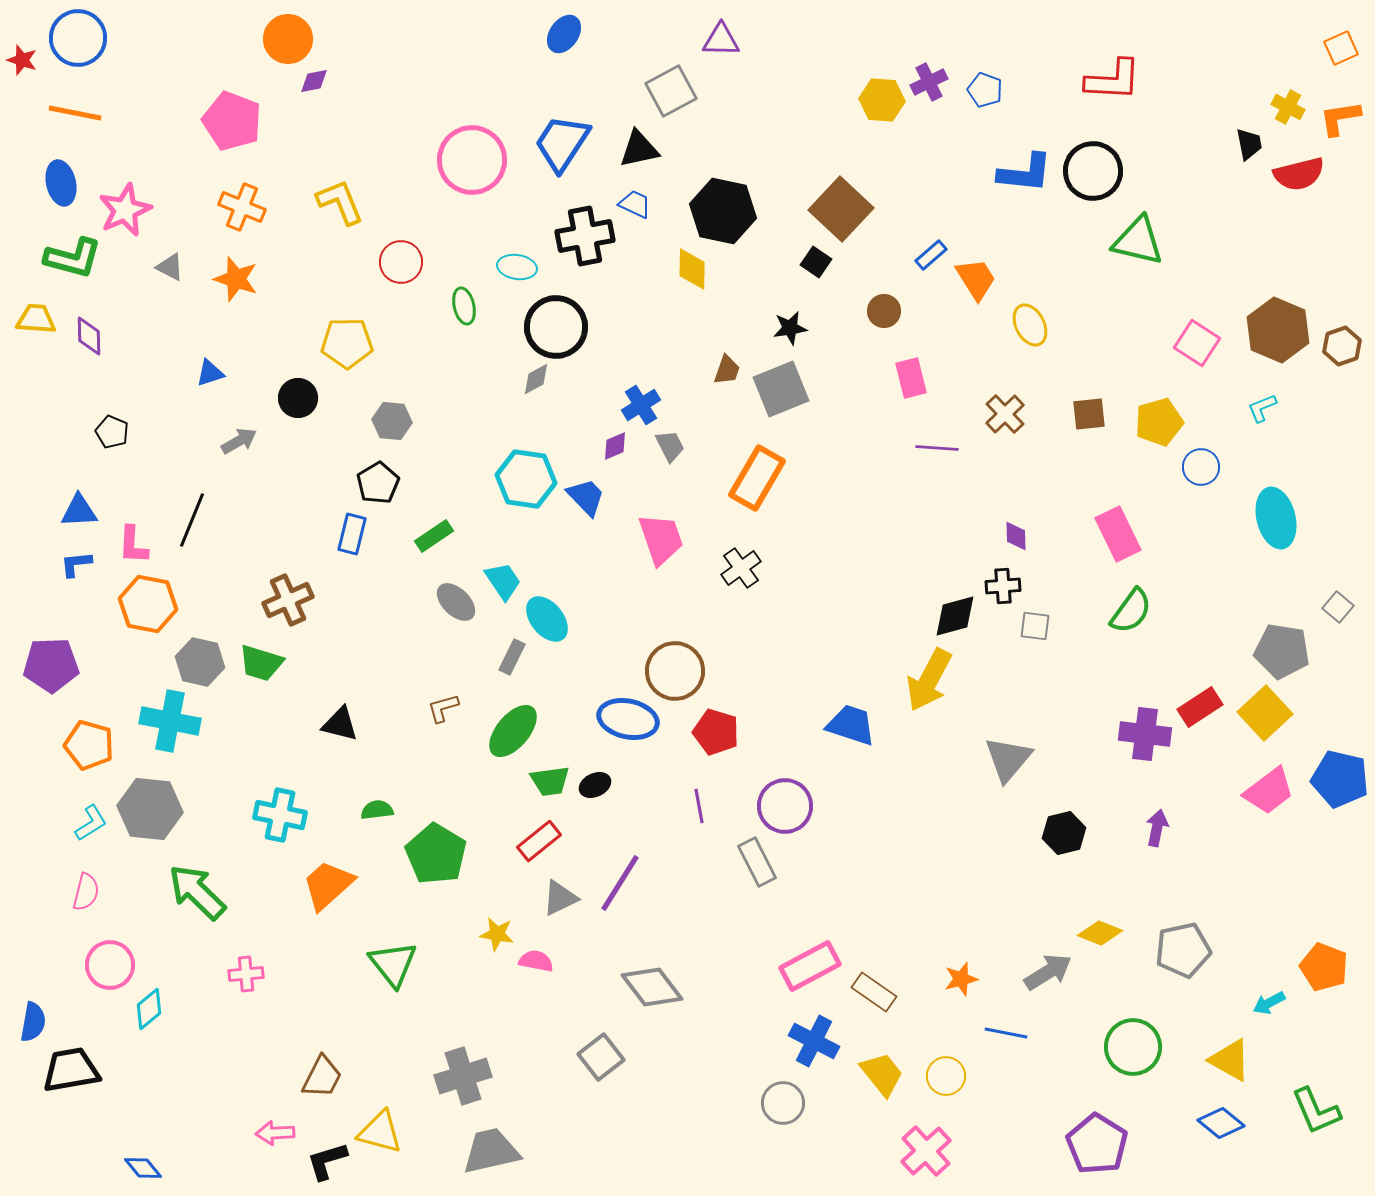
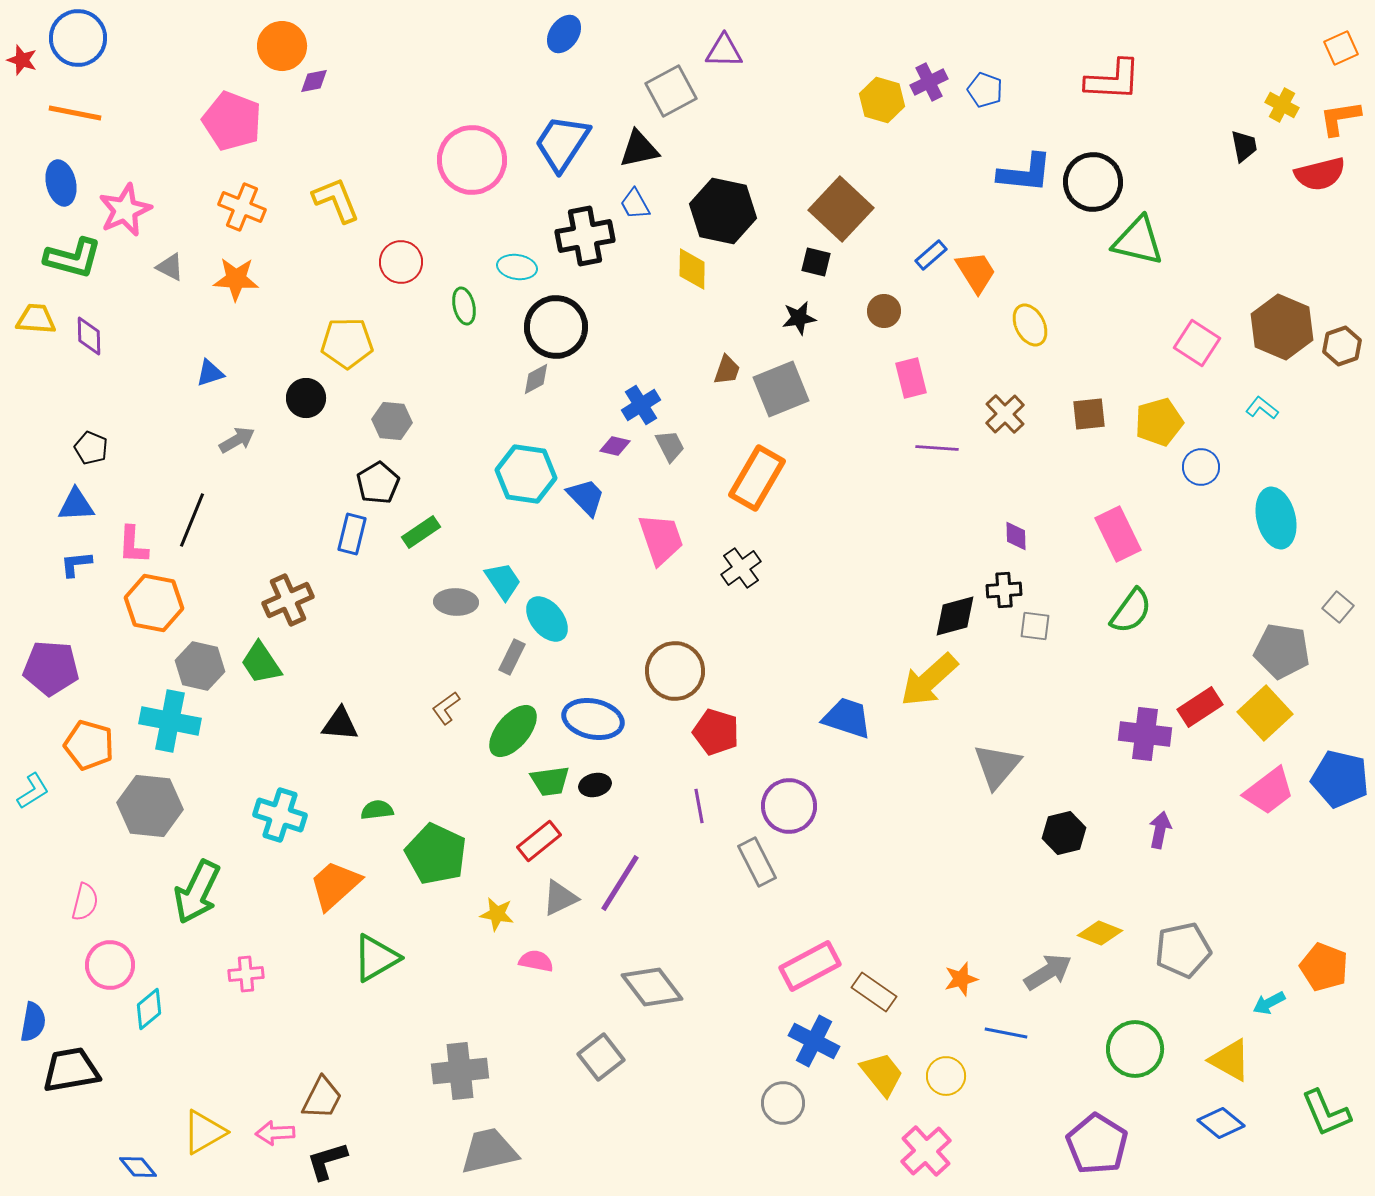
orange circle at (288, 39): moved 6 px left, 7 px down
purple triangle at (721, 40): moved 3 px right, 11 px down
yellow hexagon at (882, 100): rotated 12 degrees clockwise
yellow cross at (1288, 107): moved 6 px left, 2 px up
black trapezoid at (1249, 144): moved 5 px left, 2 px down
black circle at (1093, 171): moved 11 px down
red semicircle at (1299, 174): moved 21 px right
yellow L-shape at (340, 202): moved 4 px left, 2 px up
blue trapezoid at (635, 204): rotated 144 degrees counterclockwise
black square at (816, 262): rotated 20 degrees counterclockwise
orange star at (236, 279): rotated 15 degrees counterclockwise
orange trapezoid at (976, 279): moved 7 px up
black star at (790, 328): moved 9 px right, 10 px up
brown hexagon at (1278, 330): moved 4 px right, 3 px up
black circle at (298, 398): moved 8 px right
cyan L-shape at (1262, 408): rotated 60 degrees clockwise
black pentagon at (112, 432): moved 21 px left, 16 px down
gray arrow at (239, 441): moved 2 px left, 1 px up
purple diamond at (615, 446): rotated 36 degrees clockwise
cyan hexagon at (526, 479): moved 5 px up
blue triangle at (79, 511): moved 3 px left, 6 px up
green rectangle at (434, 536): moved 13 px left, 4 px up
black cross at (1003, 586): moved 1 px right, 4 px down
gray ellipse at (456, 602): rotated 42 degrees counterclockwise
orange hexagon at (148, 604): moved 6 px right, 1 px up
gray hexagon at (200, 662): moved 4 px down
green trapezoid at (261, 663): rotated 39 degrees clockwise
purple pentagon at (51, 665): moved 3 px down; rotated 6 degrees clockwise
yellow arrow at (929, 680): rotated 20 degrees clockwise
brown L-shape at (443, 708): moved 3 px right; rotated 20 degrees counterclockwise
blue ellipse at (628, 719): moved 35 px left
black triangle at (340, 724): rotated 9 degrees counterclockwise
blue trapezoid at (851, 725): moved 4 px left, 7 px up
gray triangle at (1008, 759): moved 11 px left, 7 px down
black ellipse at (595, 785): rotated 12 degrees clockwise
purple circle at (785, 806): moved 4 px right
gray hexagon at (150, 809): moved 3 px up
cyan cross at (280, 815): rotated 6 degrees clockwise
cyan L-shape at (91, 823): moved 58 px left, 32 px up
purple arrow at (1157, 828): moved 3 px right, 2 px down
green pentagon at (436, 854): rotated 6 degrees counterclockwise
orange trapezoid at (328, 885): moved 7 px right
pink semicircle at (86, 892): moved 1 px left, 10 px down
green arrow at (197, 892): rotated 108 degrees counterclockwise
yellow star at (497, 934): moved 20 px up
green triangle at (393, 964): moved 17 px left, 6 px up; rotated 38 degrees clockwise
green circle at (1133, 1047): moved 2 px right, 2 px down
gray cross at (463, 1076): moved 3 px left, 5 px up; rotated 12 degrees clockwise
brown trapezoid at (322, 1077): moved 21 px down
green L-shape at (1316, 1111): moved 10 px right, 2 px down
yellow triangle at (380, 1132): moved 176 px left; rotated 45 degrees counterclockwise
gray trapezoid at (491, 1151): moved 2 px left
blue diamond at (143, 1168): moved 5 px left, 1 px up
